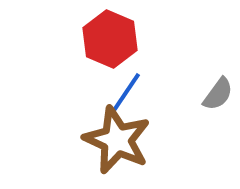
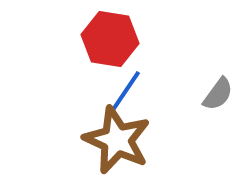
red hexagon: rotated 14 degrees counterclockwise
blue line: moved 2 px up
